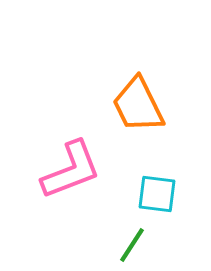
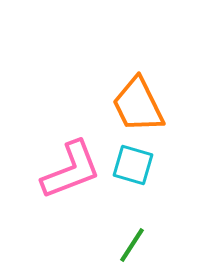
cyan square: moved 24 px left, 29 px up; rotated 9 degrees clockwise
